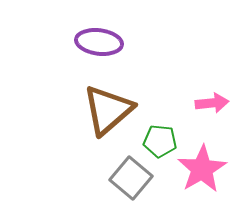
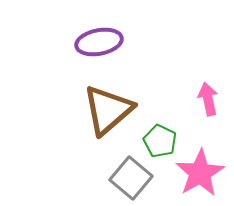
purple ellipse: rotated 18 degrees counterclockwise
pink arrow: moved 4 px left, 4 px up; rotated 96 degrees counterclockwise
green pentagon: rotated 20 degrees clockwise
pink star: moved 2 px left, 4 px down
